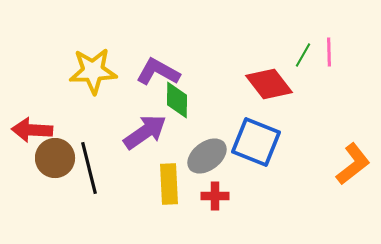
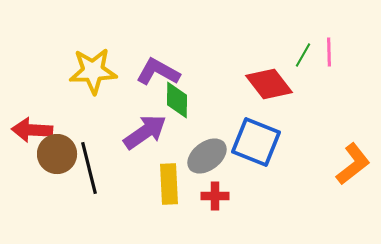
brown circle: moved 2 px right, 4 px up
